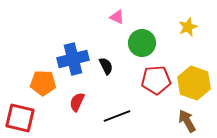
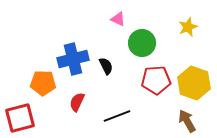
pink triangle: moved 1 px right, 2 px down
red square: rotated 28 degrees counterclockwise
